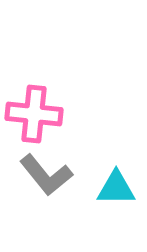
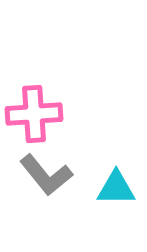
pink cross: rotated 10 degrees counterclockwise
